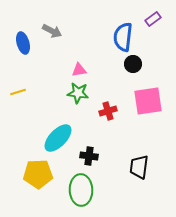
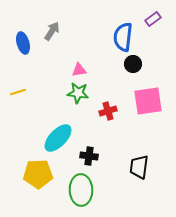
gray arrow: rotated 84 degrees counterclockwise
